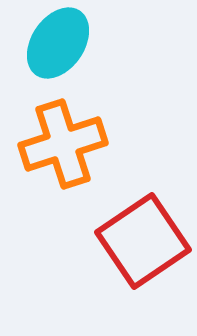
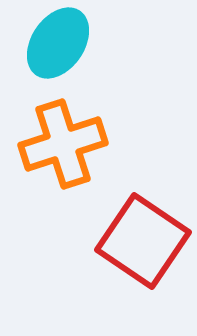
red square: rotated 22 degrees counterclockwise
